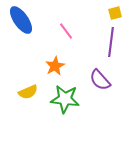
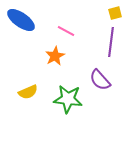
blue ellipse: rotated 20 degrees counterclockwise
pink line: rotated 24 degrees counterclockwise
orange star: moved 10 px up
green star: moved 3 px right
